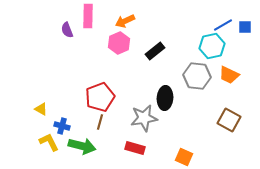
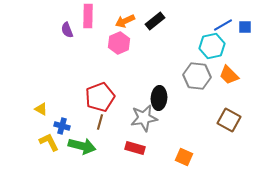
black rectangle: moved 30 px up
orange trapezoid: rotated 20 degrees clockwise
black ellipse: moved 6 px left
